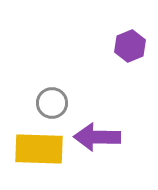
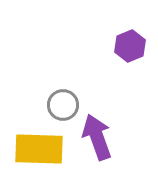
gray circle: moved 11 px right, 2 px down
purple arrow: rotated 69 degrees clockwise
